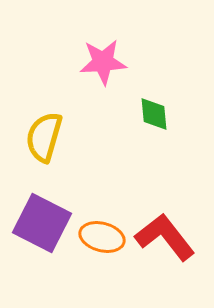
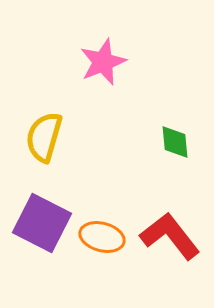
pink star: rotated 18 degrees counterclockwise
green diamond: moved 21 px right, 28 px down
red L-shape: moved 5 px right, 1 px up
